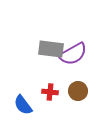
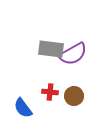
brown circle: moved 4 px left, 5 px down
blue semicircle: moved 3 px down
